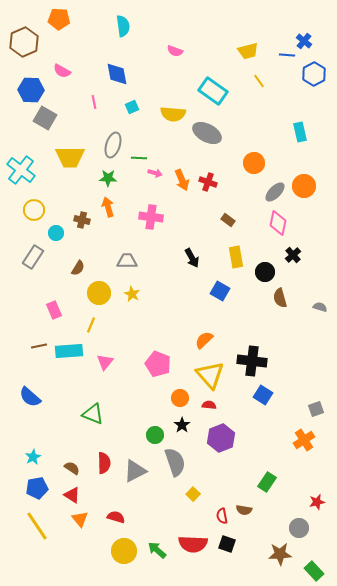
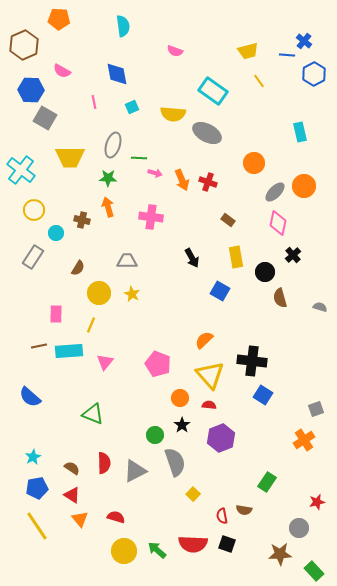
brown hexagon at (24, 42): moved 3 px down
pink rectangle at (54, 310): moved 2 px right, 4 px down; rotated 24 degrees clockwise
